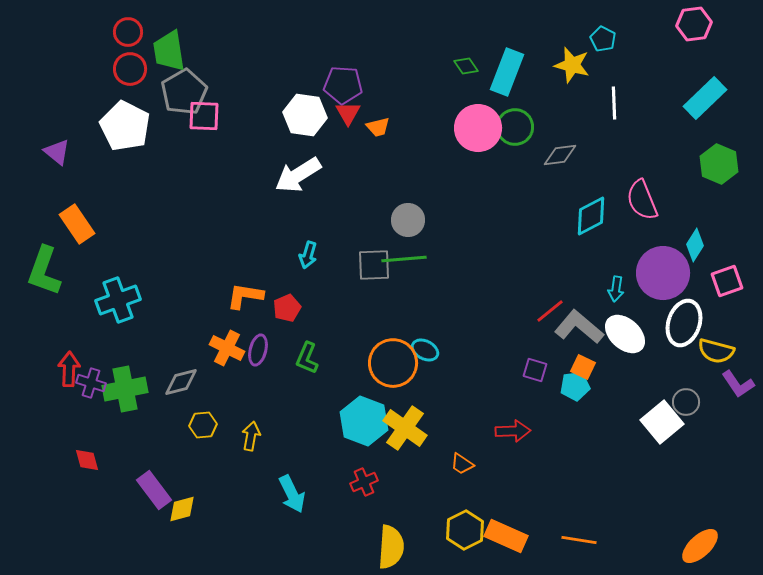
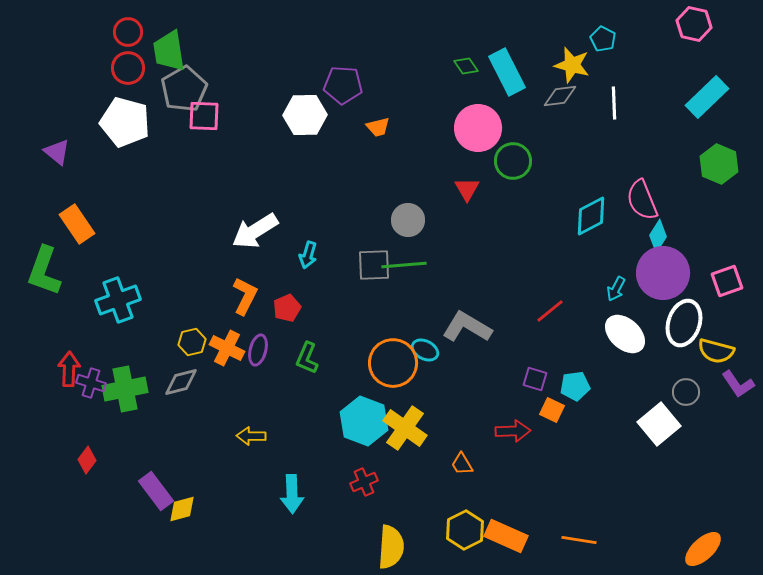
pink hexagon at (694, 24): rotated 20 degrees clockwise
red circle at (130, 69): moved 2 px left, 1 px up
cyan rectangle at (507, 72): rotated 48 degrees counterclockwise
gray pentagon at (184, 92): moved 3 px up
cyan rectangle at (705, 98): moved 2 px right, 1 px up
red triangle at (348, 113): moved 119 px right, 76 px down
white hexagon at (305, 115): rotated 9 degrees counterclockwise
white pentagon at (125, 126): moved 4 px up; rotated 12 degrees counterclockwise
green circle at (515, 127): moved 2 px left, 34 px down
gray diamond at (560, 155): moved 59 px up
white arrow at (298, 175): moved 43 px left, 56 px down
cyan diamond at (695, 245): moved 37 px left, 9 px up
green line at (404, 259): moved 6 px down
cyan arrow at (616, 289): rotated 20 degrees clockwise
orange L-shape at (245, 296): rotated 108 degrees clockwise
gray L-shape at (579, 327): moved 112 px left; rotated 9 degrees counterclockwise
orange square at (583, 367): moved 31 px left, 43 px down
purple square at (535, 370): moved 9 px down
gray circle at (686, 402): moved 10 px up
white square at (662, 422): moved 3 px left, 2 px down
yellow hexagon at (203, 425): moved 11 px left, 83 px up; rotated 8 degrees counterclockwise
yellow arrow at (251, 436): rotated 100 degrees counterclockwise
red diamond at (87, 460): rotated 52 degrees clockwise
orange trapezoid at (462, 464): rotated 25 degrees clockwise
purple rectangle at (154, 490): moved 2 px right, 1 px down
cyan arrow at (292, 494): rotated 24 degrees clockwise
orange ellipse at (700, 546): moved 3 px right, 3 px down
